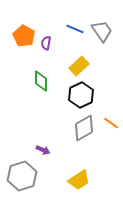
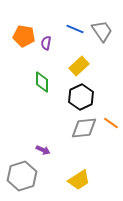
orange pentagon: rotated 20 degrees counterclockwise
green diamond: moved 1 px right, 1 px down
black hexagon: moved 2 px down
gray diamond: rotated 24 degrees clockwise
